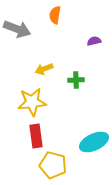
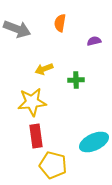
orange semicircle: moved 5 px right, 8 px down
